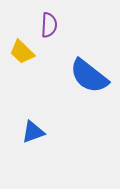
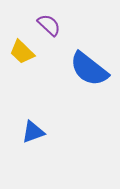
purple semicircle: rotated 50 degrees counterclockwise
blue semicircle: moved 7 px up
